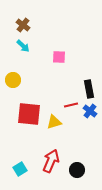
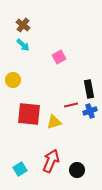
cyan arrow: moved 1 px up
pink square: rotated 32 degrees counterclockwise
blue cross: rotated 32 degrees clockwise
